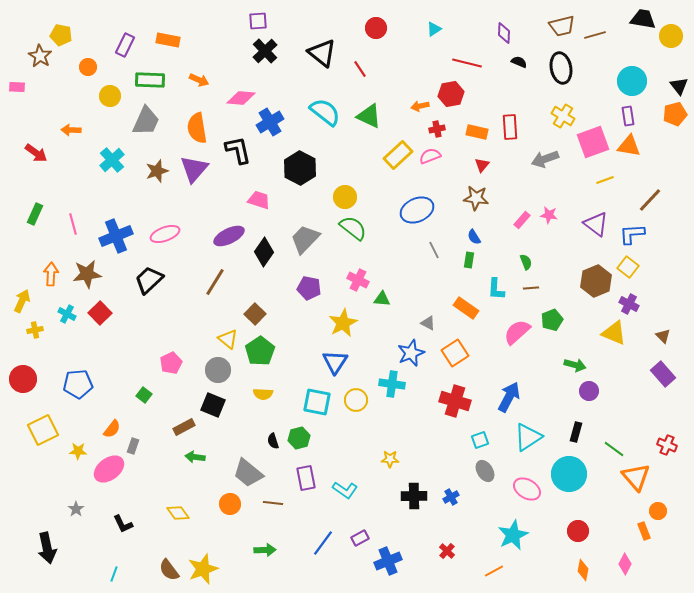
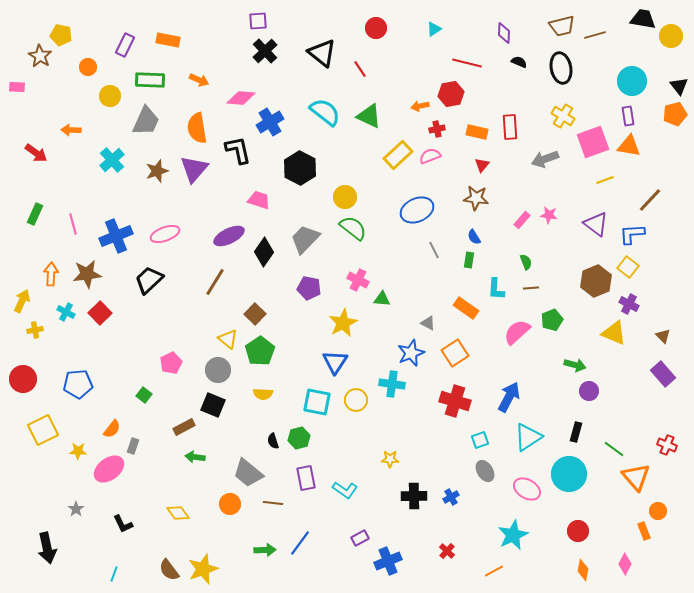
cyan cross at (67, 314): moved 1 px left, 2 px up
blue line at (323, 543): moved 23 px left
